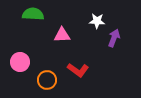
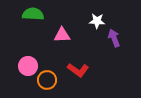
purple arrow: rotated 42 degrees counterclockwise
pink circle: moved 8 px right, 4 px down
